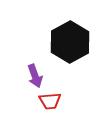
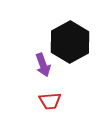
purple arrow: moved 8 px right, 11 px up
